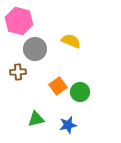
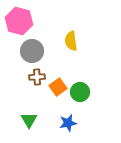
yellow semicircle: rotated 120 degrees counterclockwise
gray circle: moved 3 px left, 2 px down
brown cross: moved 19 px right, 5 px down
orange square: moved 1 px down
green triangle: moved 7 px left, 1 px down; rotated 48 degrees counterclockwise
blue star: moved 2 px up
